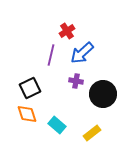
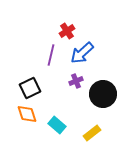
purple cross: rotated 32 degrees counterclockwise
